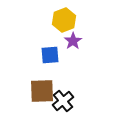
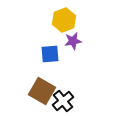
purple star: rotated 24 degrees clockwise
blue square: moved 1 px up
brown square: rotated 32 degrees clockwise
